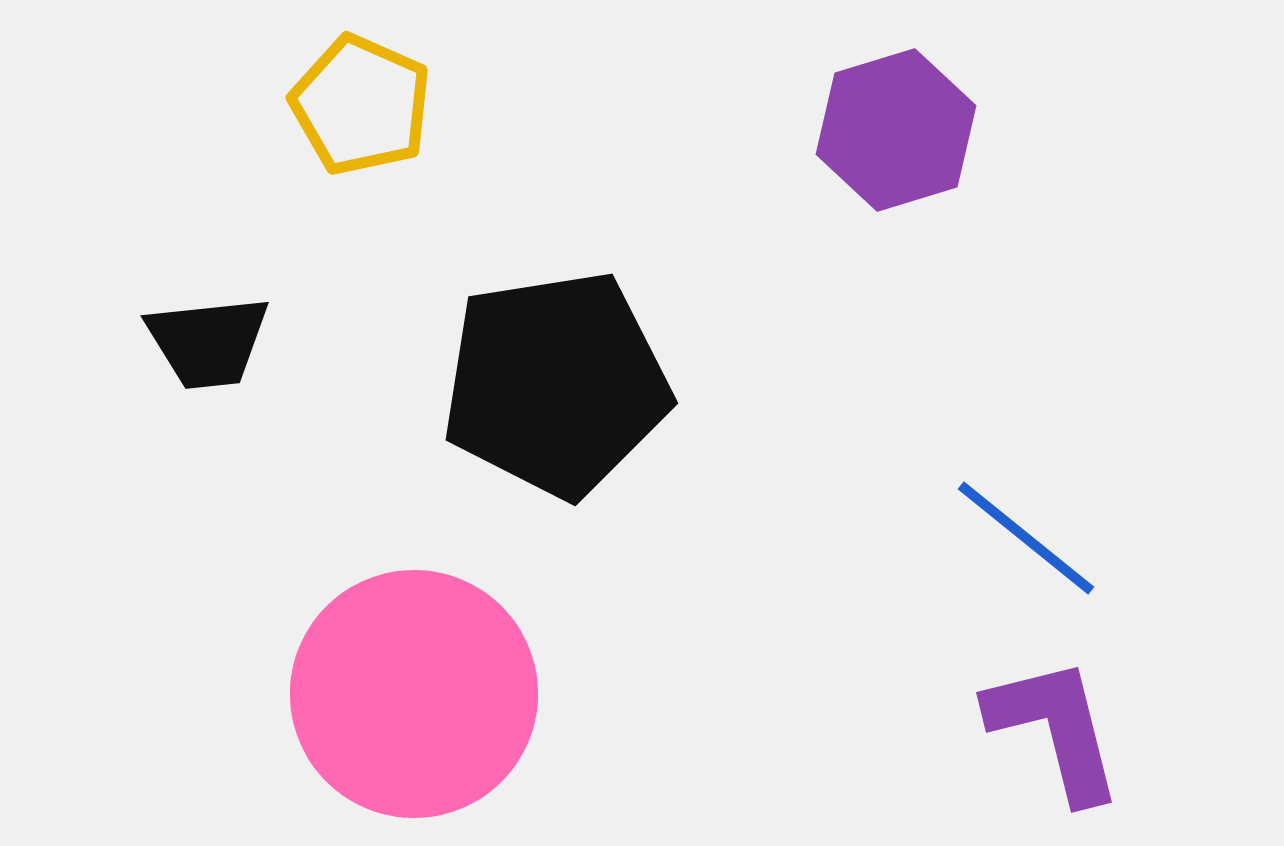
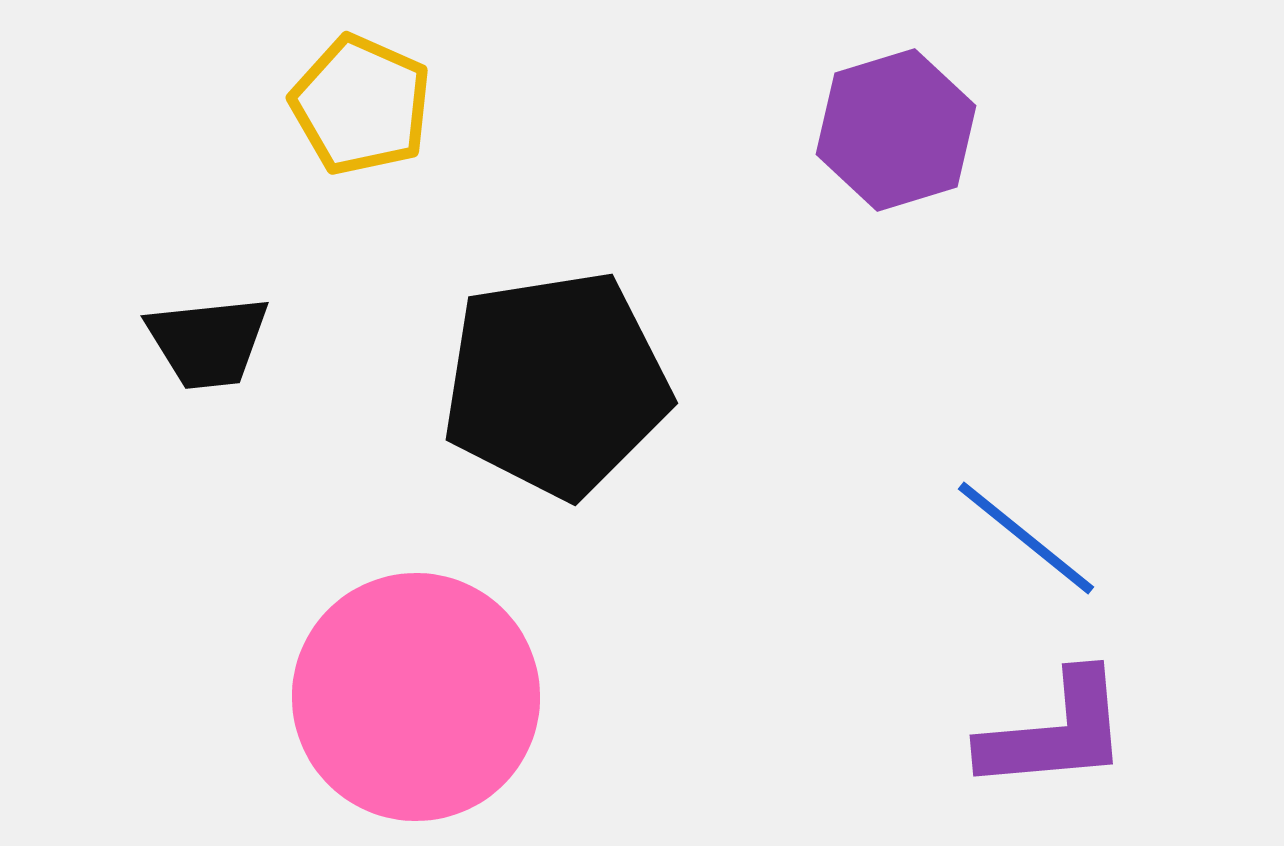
pink circle: moved 2 px right, 3 px down
purple L-shape: moved 3 px down; rotated 99 degrees clockwise
